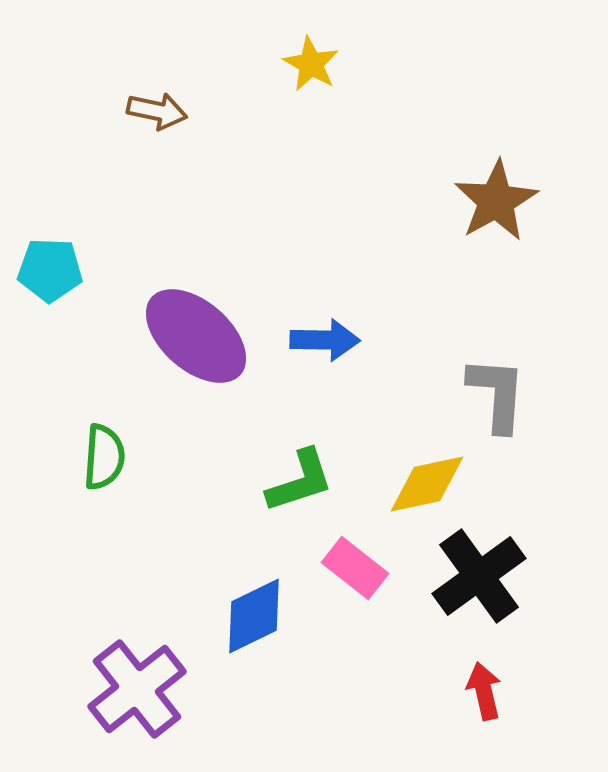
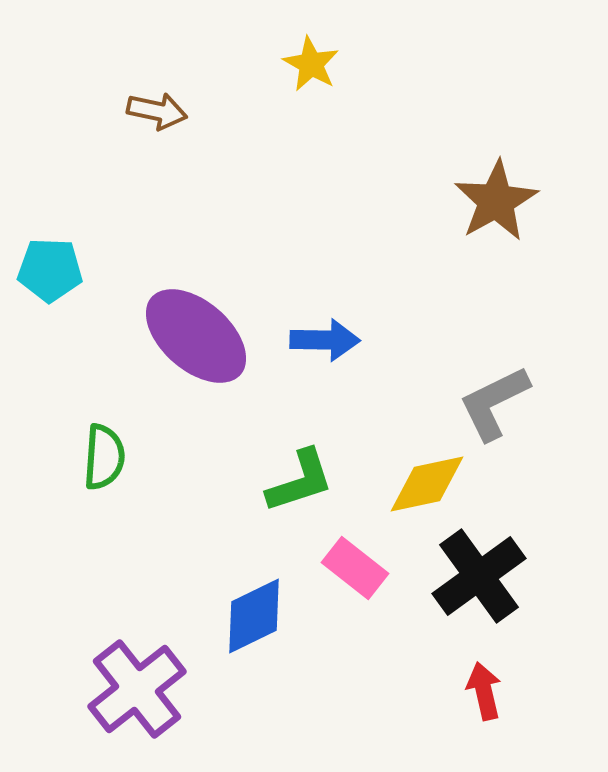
gray L-shape: moved 3 px left, 9 px down; rotated 120 degrees counterclockwise
